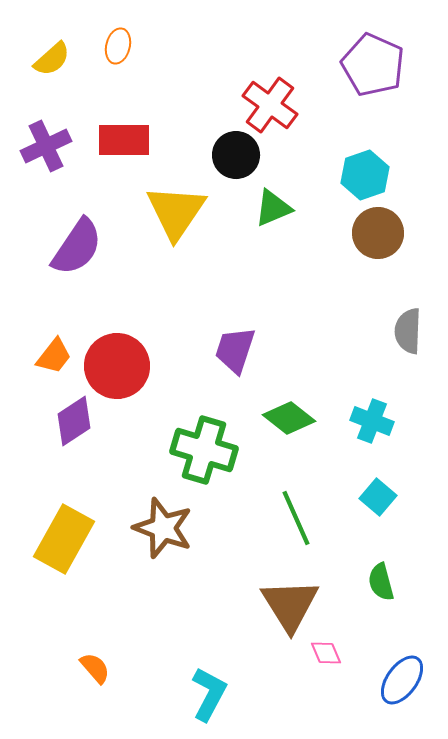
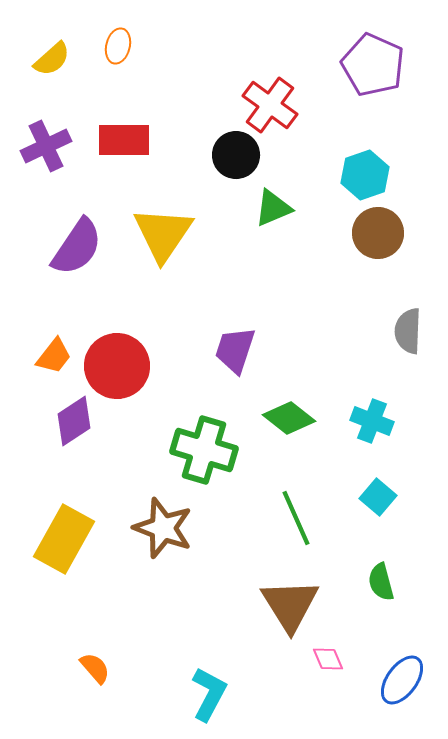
yellow triangle: moved 13 px left, 22 px down
pink diamond: moved 2 px right, 6 px down
